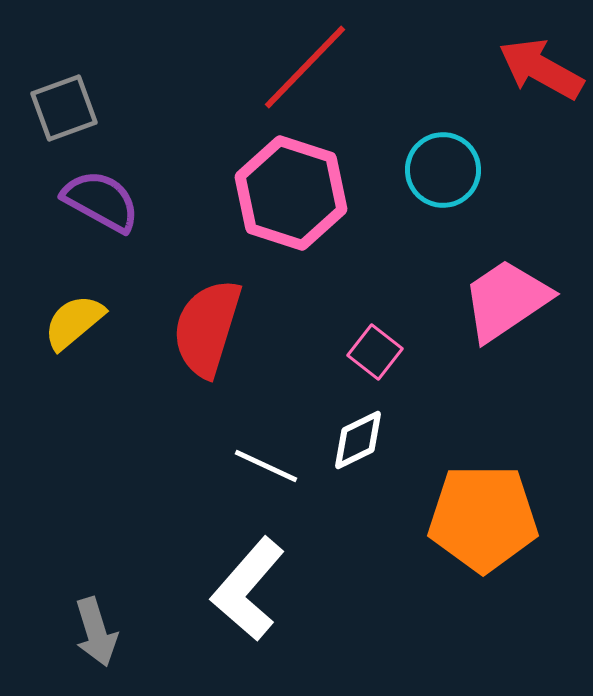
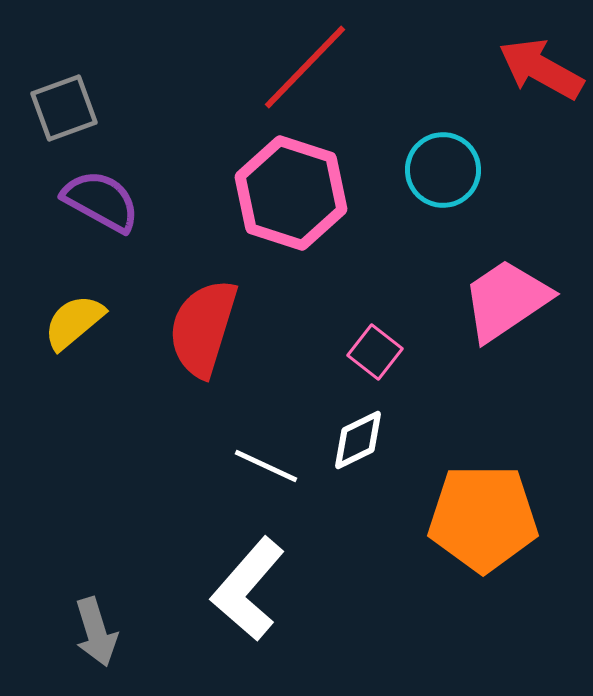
red semicircle: moved 4 px left
